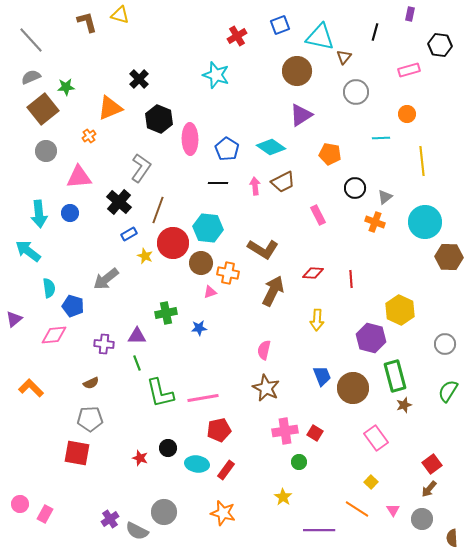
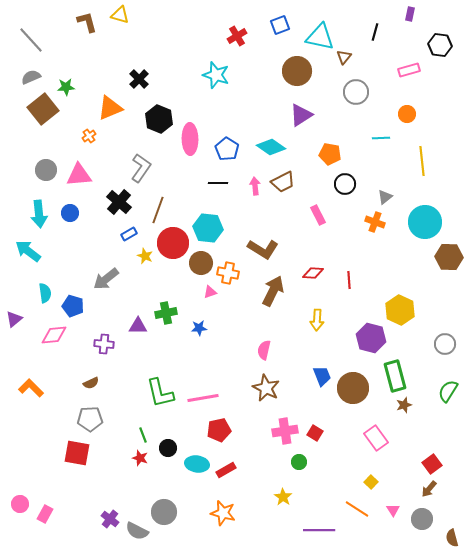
gray circle at (46, 151): moved 19 px down
pink triangle at (79, 177): moved 2 px up
black circle at (355, 188): moved 10 px left, 4 px up
red line at (351, 279): moved 2 px left, 1 px down
cyan semicircle at (49, 288): moved 4 px left, 5 px down
purple triangle at (137, 336): moved 1 px right, 10 px up
green line at (137, 363): moved 6 px right, 72 px down
red rectangle at (226, 470): rotated 24 degrees clockwise
purple cross at (110, 519): rotated 18 degrees counterclockwise
brown semicircle at (452, 538): rotated 12 degrees counterclockwise
